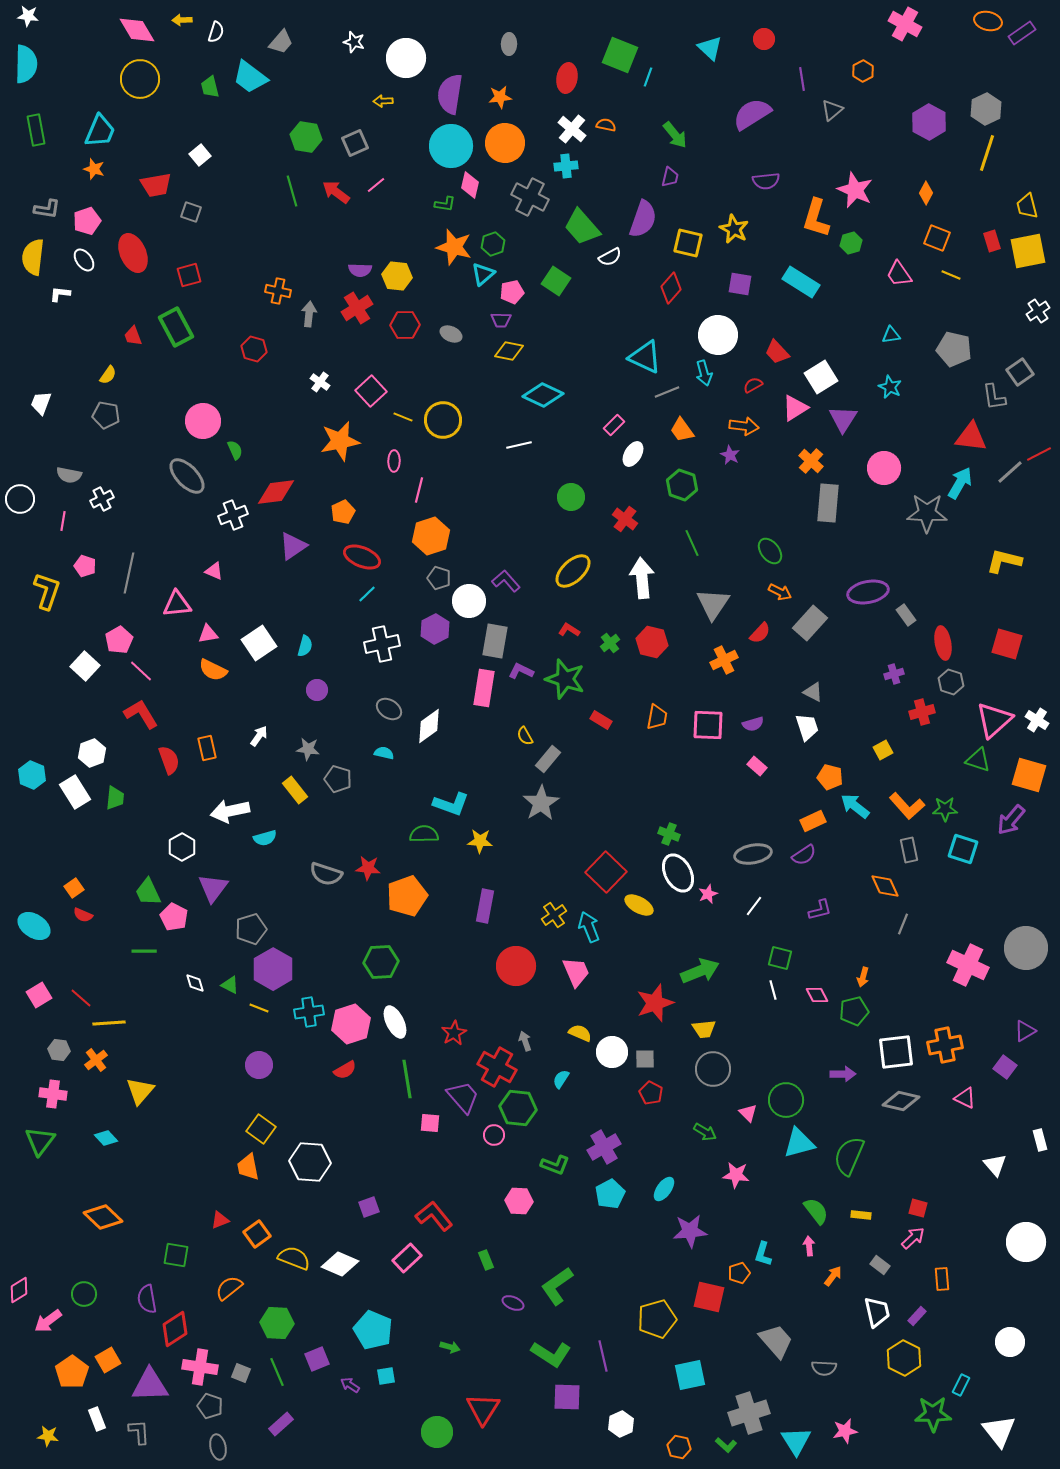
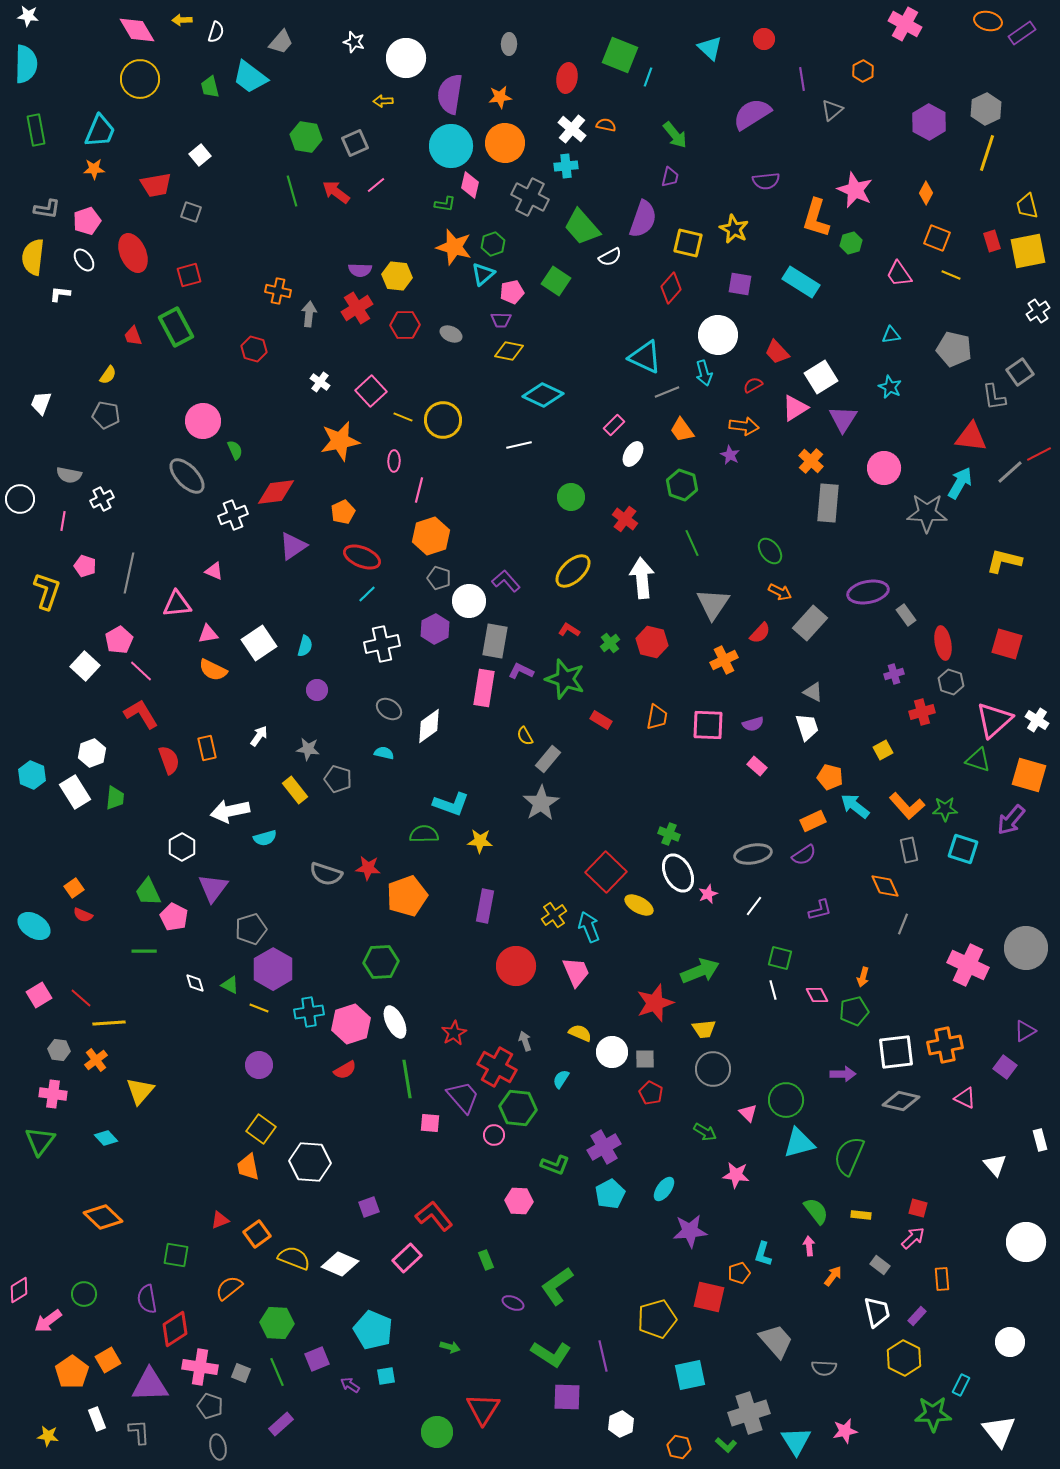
orange star at (94, 169): rotated 20 degrees counterclockwise
